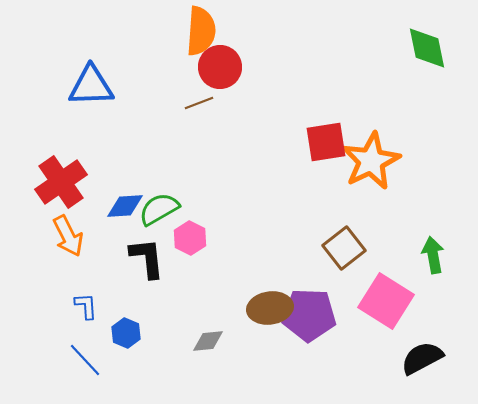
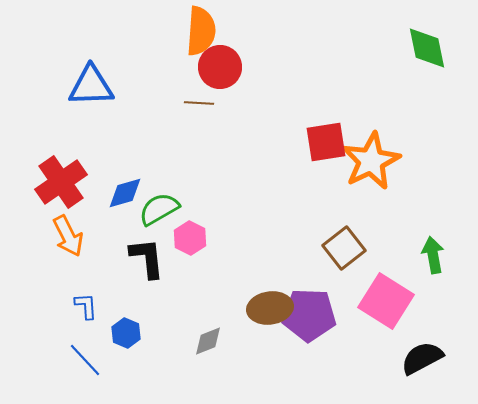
brown line: rotated 24 degrees clockwise
blue diamond: moved 13 px up; rotated 12 degrees counterclockwise
gray diamond: rotated 16 degrees counterclockwise
